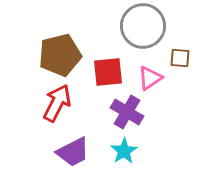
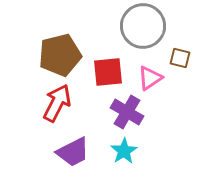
brown square: rotated 10 degrees clockwise
